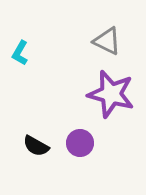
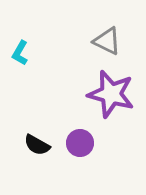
black semicircle: moved 1 px right, 1 px up
